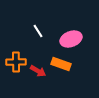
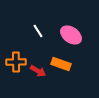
pink ellipse: moved 4 px up; rotated 55 degrees clockwise
